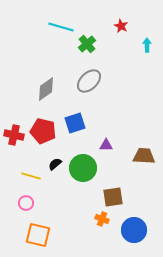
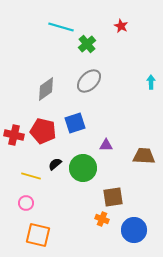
cyan arrow: moved 4 px right, 37 px down
